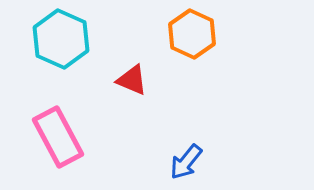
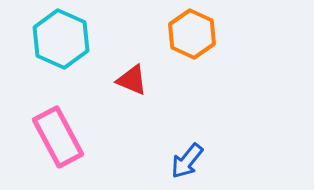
blue arrow: moved 1 px right, 1 px up
